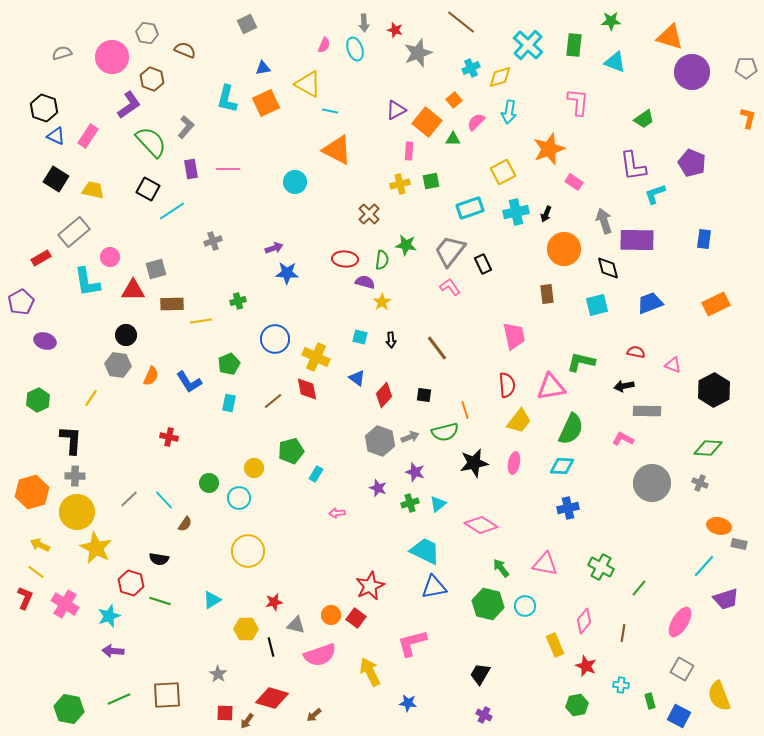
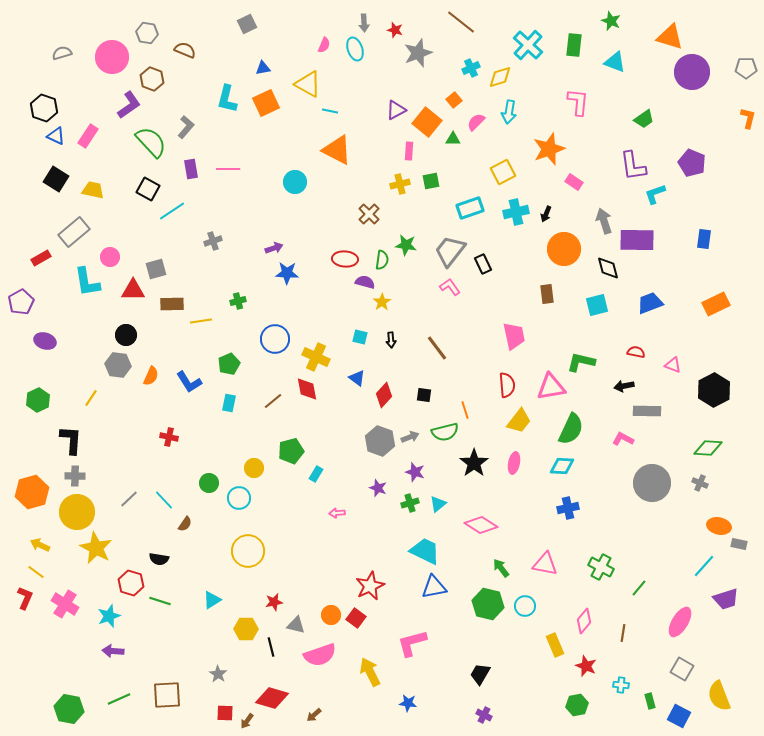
green star at (611, 21): rotated 24 degrees clockwise
black star at (474, 463): rotated 24 degrees counterclockwise
